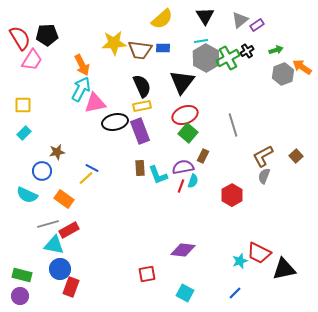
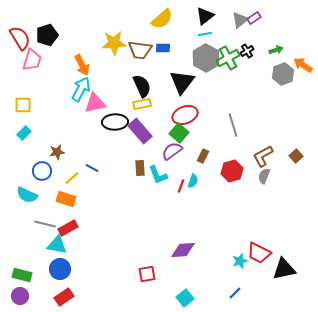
black triangle at (205, 16): rotated 24 degrees clockwise
purple rectangle at (257, 25): moved 3 px left, 7 px up
black pentagon at (47, 35): rotated 15 degrees counterclockwise
cyan line at (201, 41): moved 4 px right, 7 px up
pink trapezoid at (32, 60): rotated 15 degrees counterclockwise
orange arrow at (302, 67): moved 1 px right, 2 px up
yellow rectangle at (142, 106): moved 2 px up
black ellipse at (115, 122): rotated 10 degrees clockwise
purple rectangle at (140, 131): rotated 20 degrees counterclockwise
green square at (188, 133): moved 9 px left
purple semicircle at (183, 167): moved 11 px left, 16 px up; rotated 25 degrees counterclockwise
yellow line at (86, 178): moved 14 px left
red hexagon at (232, 195): moved 24 px up; rotated 15 degrees clockwise
orange rectangle at (64, 199): moved 2 px right; rotated 18 degrees counterclockwise
gray line at (48, 224): moved 3 px left; rotated 30 degrees clockwise
red rectangle at (69, 230): moved 1 px left, 2 px up
cyan triangle at (54, 245): moved 3 px right
purple diamond at (183, 250): rotated 10 degrees counterclockwise
red rectangle at (71, 287): moved 7 px left, 10 px down; rotated 36 degrees clockwise
cyan square at (185, 293): moved 5 px down; rotated 24 degrees clockwise
